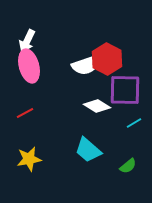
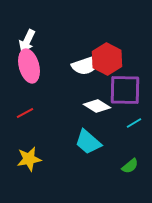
cyan trapezoid: moved 8 px up
green semicircle: moved 2 px right
